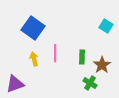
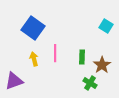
purple triangle: moved 1 px left, 3 px up
